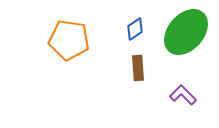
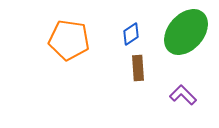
blue diamond: moved 4 px left, 5 px down
